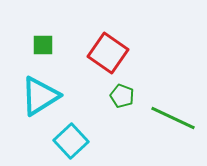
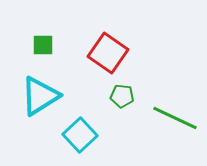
green pentagon: rotated 15 degrees counterclockwise
green line: moved 2 px right
cyan square: moved 9 px right, 6 px up
